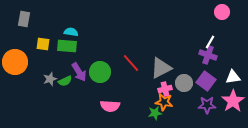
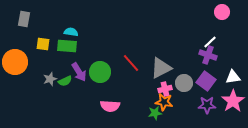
white line: rotated 16 degrees clockwise
